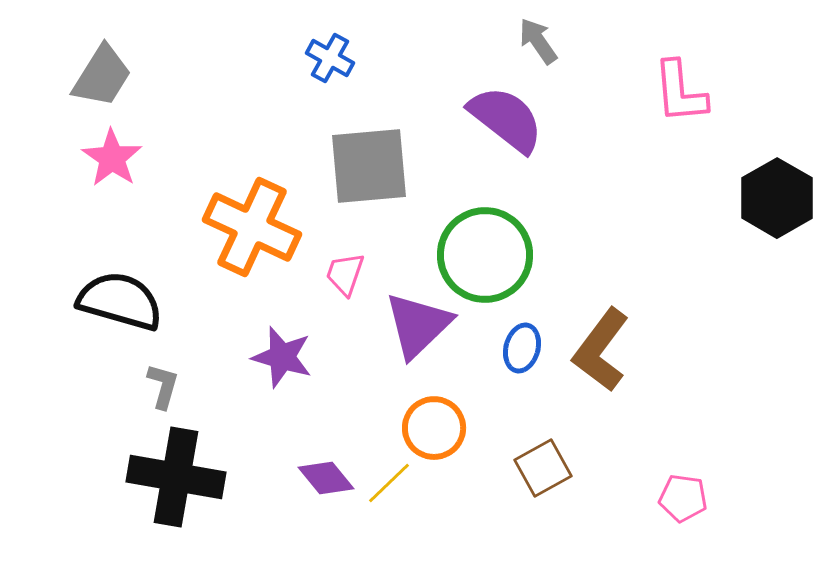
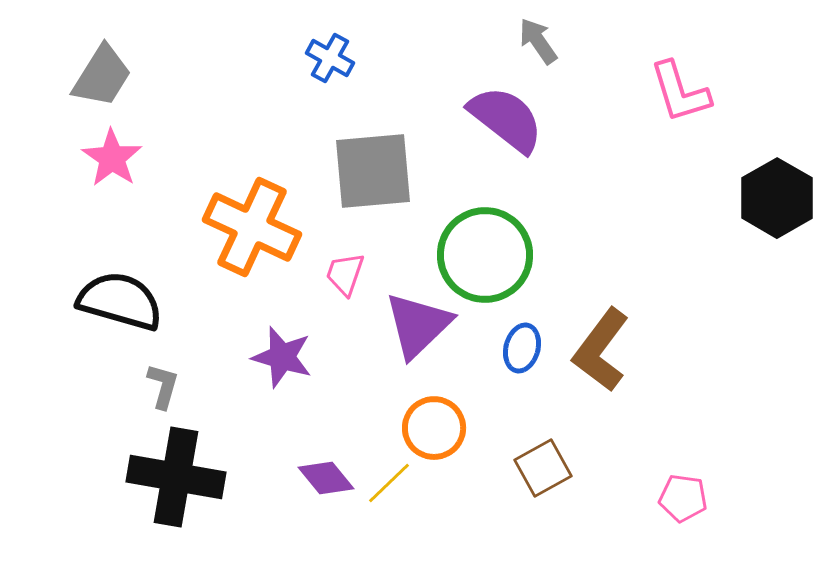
pink L-shape: rotated 12 degrees counterclockwise
gray square: moved 4 px right, 5 px down
